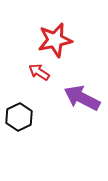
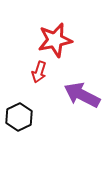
red arrow: rotated 105 degrees counterclockwise
purple arrow: moved 3 px up
